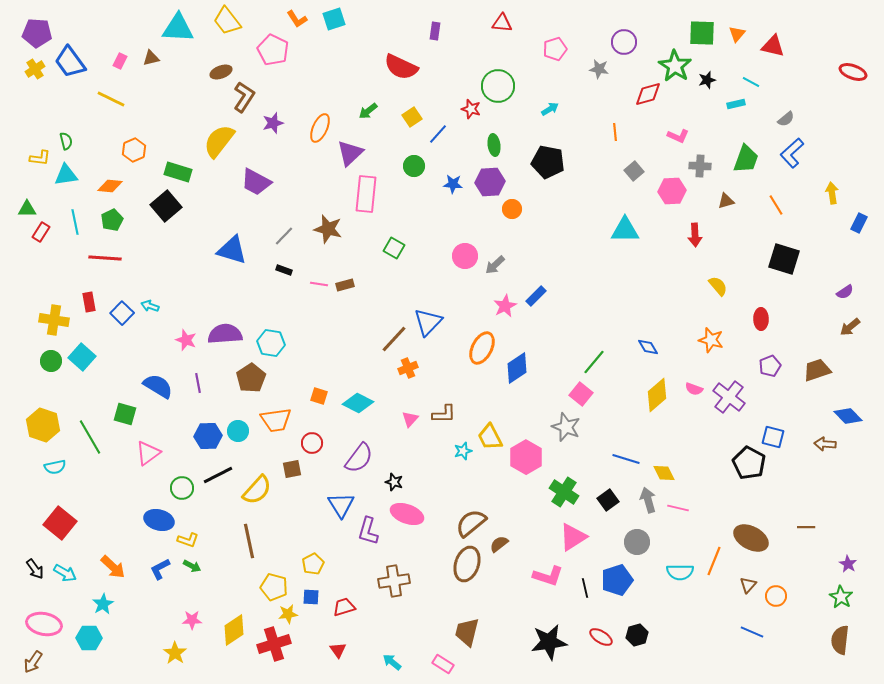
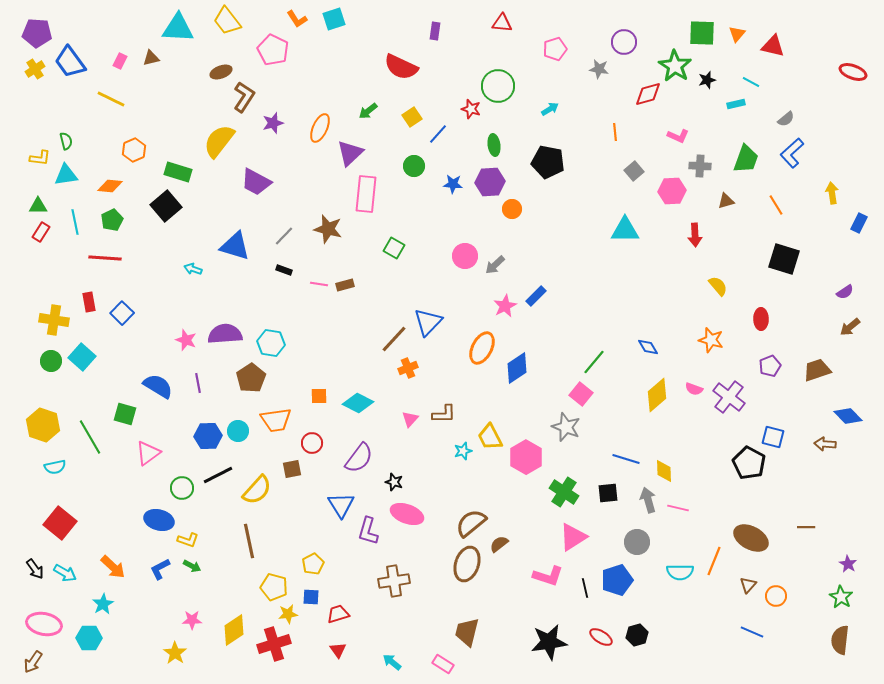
green triangle at (27, 209): moved 11 px right, 3 px up
blue triangle at (232, 250): moved 3 px right, 4 px up
cyan arrow at (150, 306): moved 43 px right, 37 px up
orange square at (319, 396): rotated 18 degrees counterclockwise
yellow diamond at (664, 473): moved 2 px up; rotated 25 degrees clockwise
black square at (608, 500): moved 7 px up; rotated 30 degrees clockwise
red trapezoid at (344, 607): moved 6 px left, 7 px down
